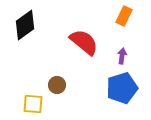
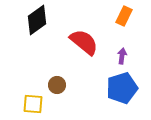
black diamond: moved 12 px right, 5 px up
